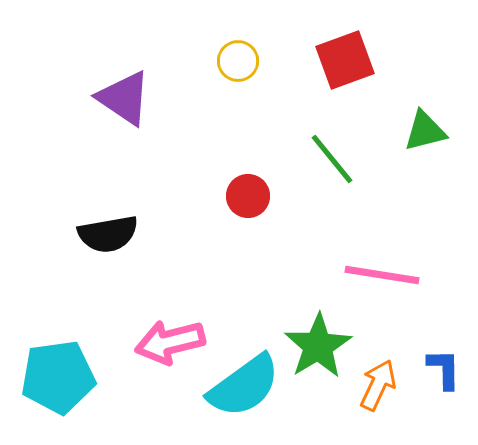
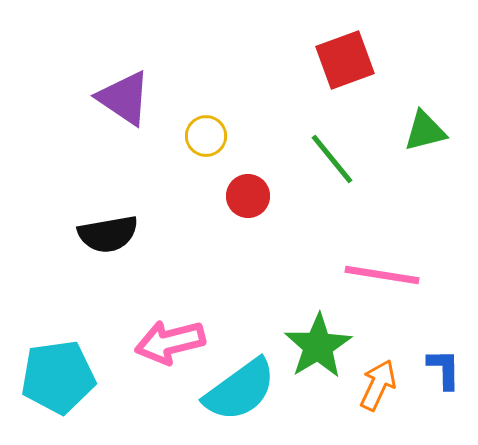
yellow circle: moved 32 px left, 75 px down
cyan semicircle: moved 4 px left, 4 px down
